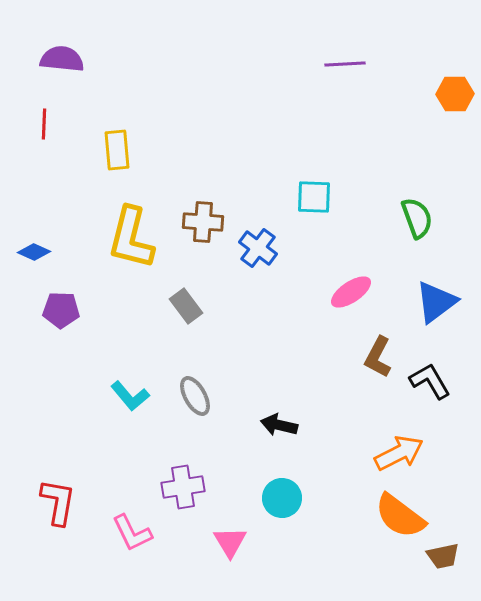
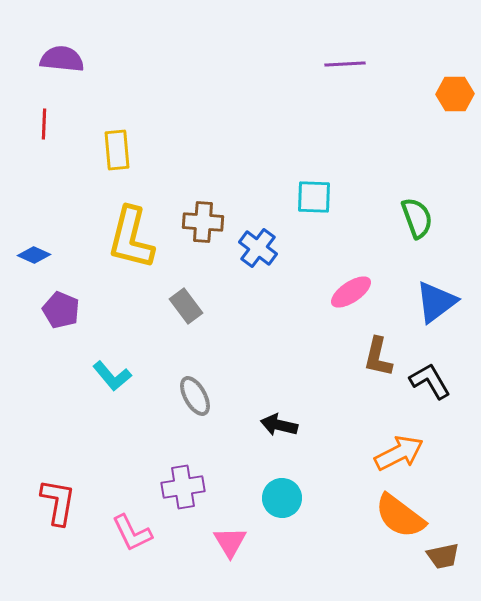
blue diamond: moved 3 px down
purple pentagon: rotated 21 degrees clockwise
brown L-shape: rotated 15 degrees counterclockwise
cyan L-shape: moved 18 px left, 20 px up
